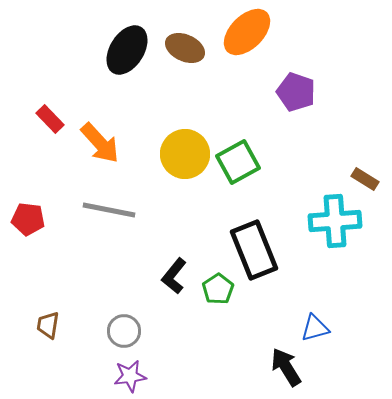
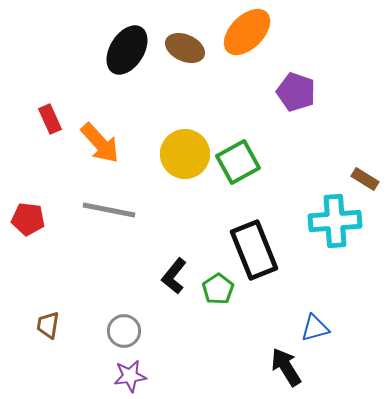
red rectangle: rotated 20 degrees clockwise
